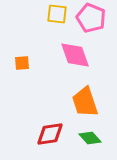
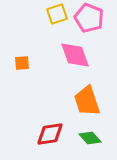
yellow square: rotated 25 degrees counterclockwise
pink pentagon: moved 2 px left
orange trapezoid: moved 2 px right, 1 px up
